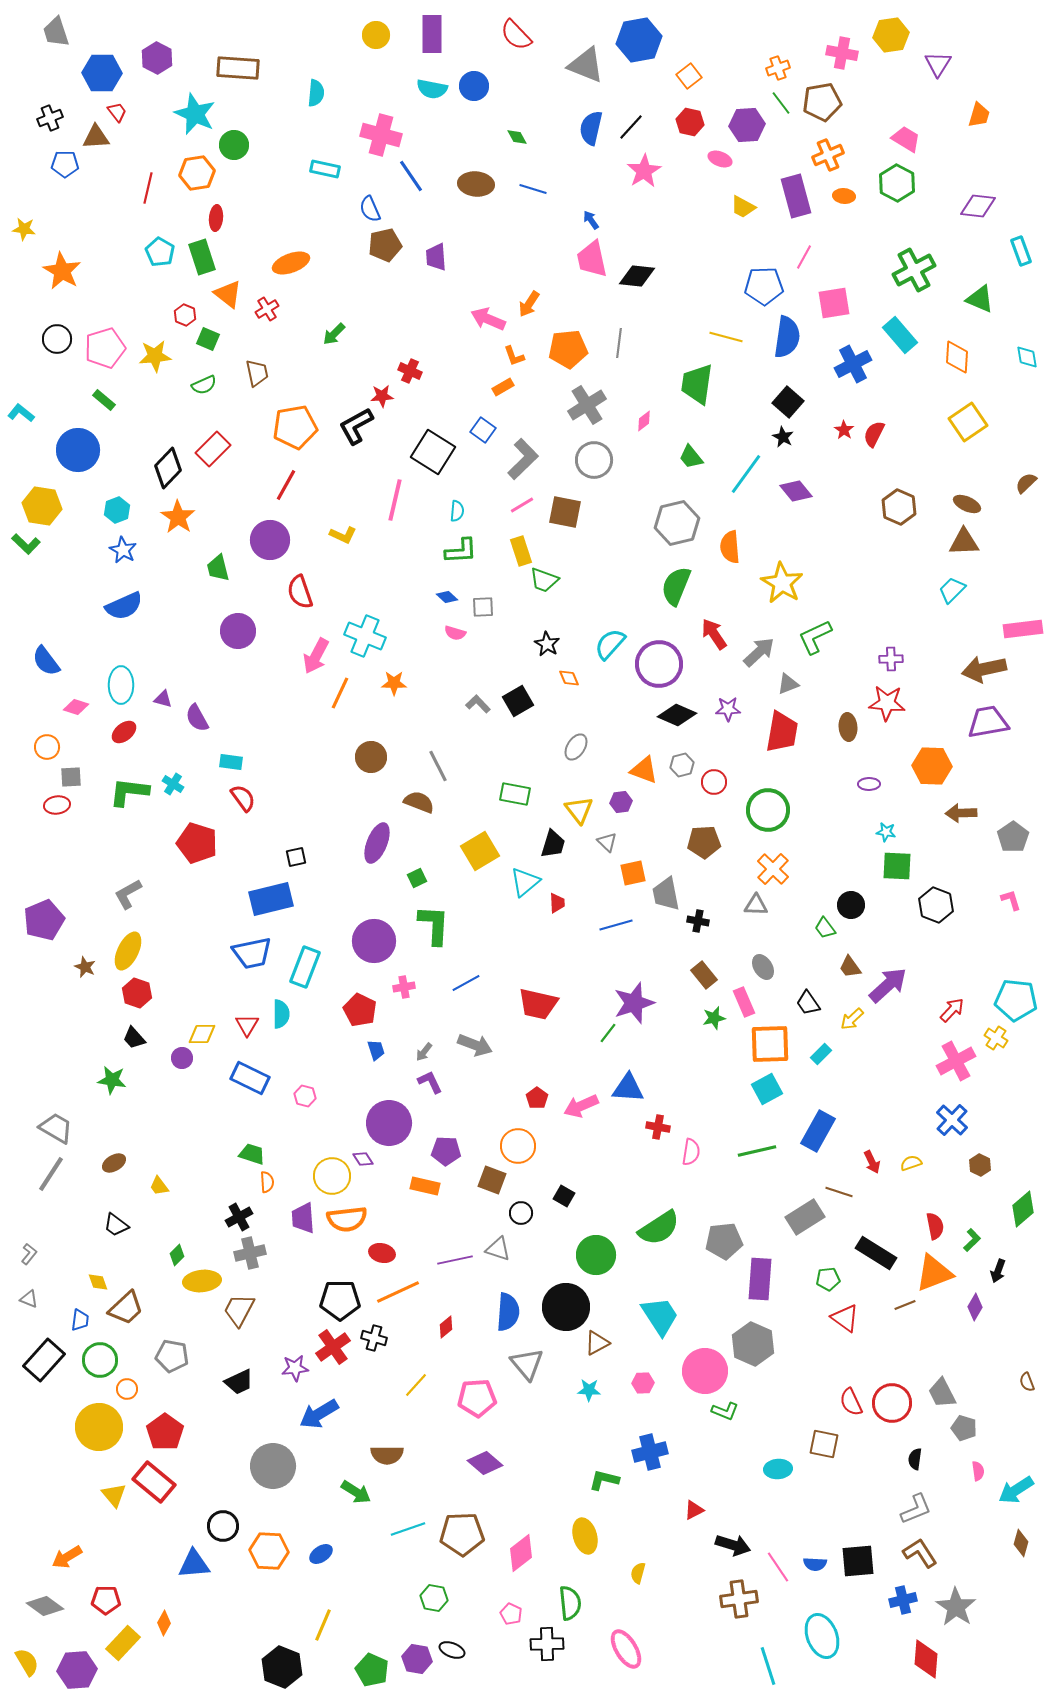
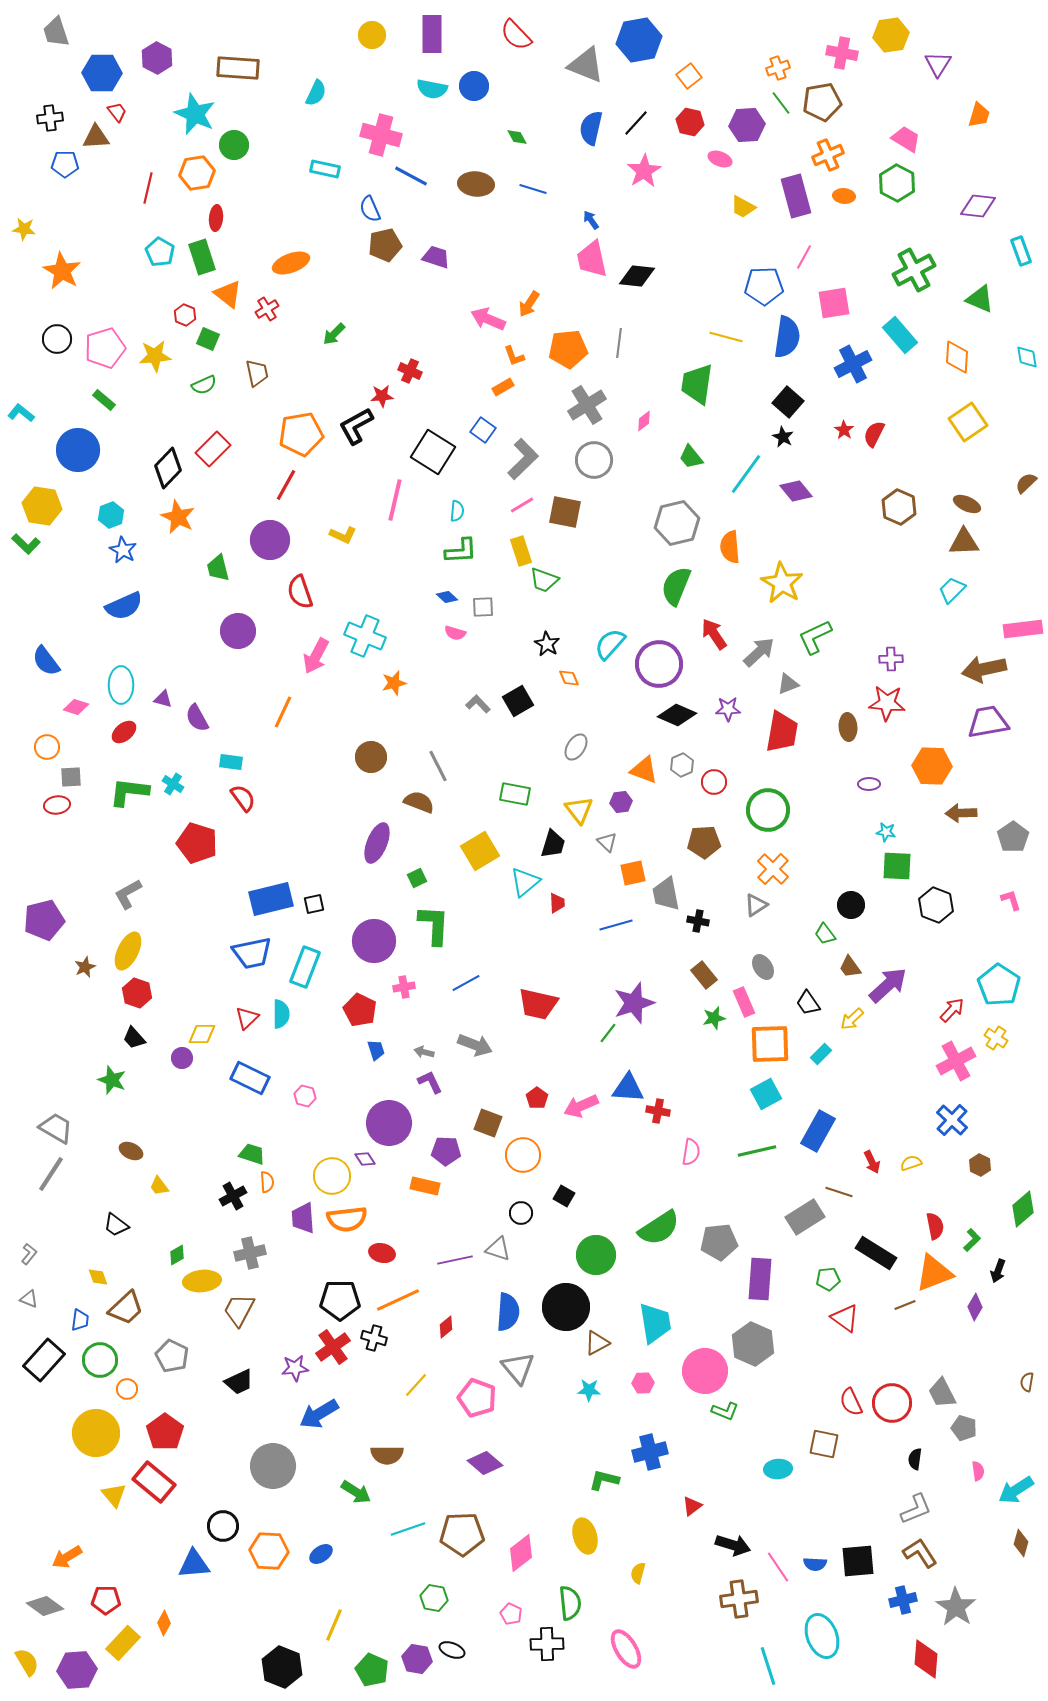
yellow circle at (376, 35): moved 4 px left
cyan semicircle at (316, 93): rotated 20 degrees clockwise
black cross at (50, 118): rotated 15 degrees clockwise
black line at (631, 127): moved 5 px right, 4 px up
blue line at (411, 176): rotated 28 degrees counterclockwise
purple trapezoid at (436, 257): rotated 112 degrees clockwise
orange pentagon at (295, 427): moved 6 px right, 7 px down
cyan hexagon at (117, 510): moved 6 px left, 5 px down
orange star at (178, 517): rotated 8 degrees counterclockwise
orange star at (394, 683): rotated 15 degrees counterclockwise
orange line at (340, 693): moved 57 px left, 19 px down
gray hexagon at (682, 765): rotated 10 degrees counterclockwise
black square at (296, 857): moved 18 px right, 47 px down
gray triangle at (756, 905): rotated 35 degrees counterclockwise
purple pentagon at (44, 920): rotated 9 degrees clockwise
green trapezoid at (825, 928): moved 6 px down
brown star at (85, 967): rotated 25 degrees clockwise
cyan pentagon at (1016, 1000): moved 17 px left, 15 px up; rotated 27 degrees clockwise
red triangle at (247, 1025): moved 7 px up; rotated 15 degrees clockwise
gray arrow at (424, 1052): rotated 66 degrees clockwise
green star at (112, 1080): rotated 12 degrees clockwise
cyan square at (767, 1089): moved 1 px left, 5 px down
red cross at (658, 1127): moved 16 px up
orange circle at (518, 1146): moved 5 px right, 9 px down
purple diamond at (363, 1159): moved 2 px right
brown ellipse at (114, 1163): moved 17 px right, 12 px up; rotated 55 degrees clockwise
brown square at (492, 1180): moved 4 px left, 57 px up
black cross at (239, 1217): moved 6 px left, 21 px up
gray pentagon at (724, 1241): moved 5 px left, 1 px down
green diamond at (177, 1255): rotated 15 degrees clockwise
yellow diamond at (98, 1282): moved 5 px up
orange line at (398, 1292): moved 8 px down
cyan trapezoid at (660, 1316): moved 5 px left, 7 px down; rotated 24 degrees clockwise
gray pentagon at (172, 1356): rotated 16 degrees clockwise
gray triangle at (527, 1364): moved 9 px left, 4 px down
brown semicircle at (1027, 1382): rotated 30 degrees clockwise
pink pentagon at (477, 1398): rotated 24 degrees clockwise
yellow circle at (99, 1427): moved 3 px left, 6 px down
red triangle at (694, 1510): moved 2 px left, 4 px up; rotated 10 degrees counterclockwise
yellow line at (323, 1625): moved 11 px right
